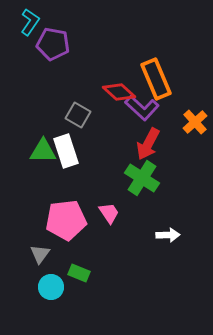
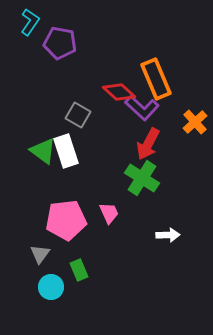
purple pentagon: moved 7 px right, 1 px up
green triangle: rotated 36 degrees clockwise
pink trapezoid: rotated 10 degrees clockwise
green rectangle: moved 3 px up; rotated 45 degrees clockwise
